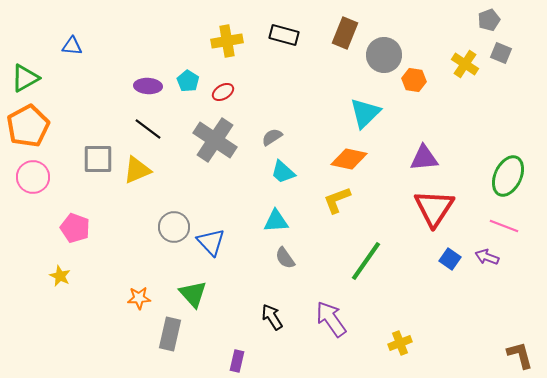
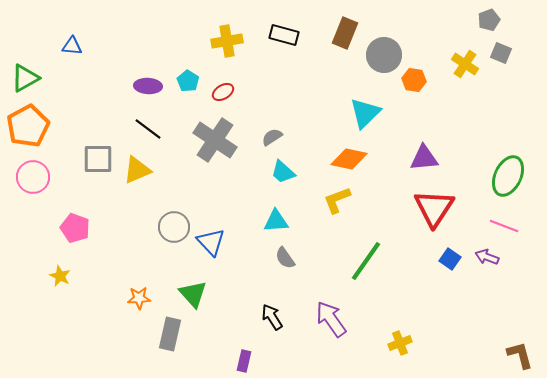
purple rectangle at (237, 361): moved 7 px right
